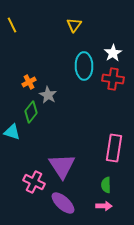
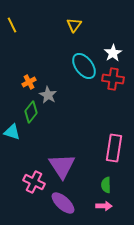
cyan ellipse: rotated 36 degrees counterclockwise
